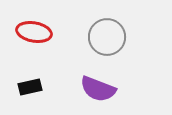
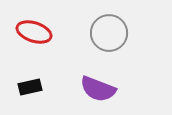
red ellipse: rotated 8 degrees clockwise
gray circle: moved 2 px right, 4 px up
